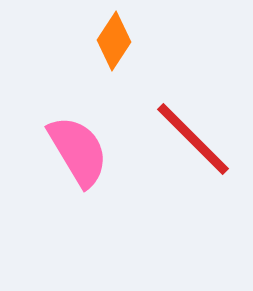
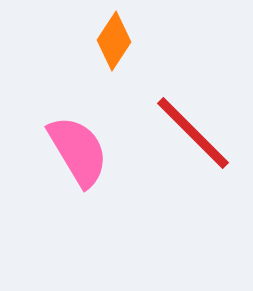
red line: moved 6 px up
